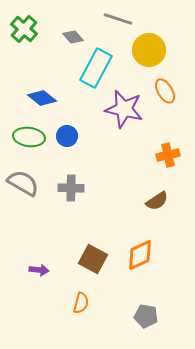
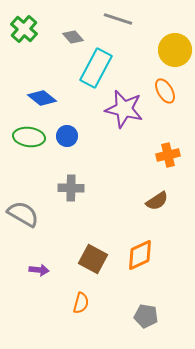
yellow circle: moved 26 px right
gray semicircle: moved 31 px down
